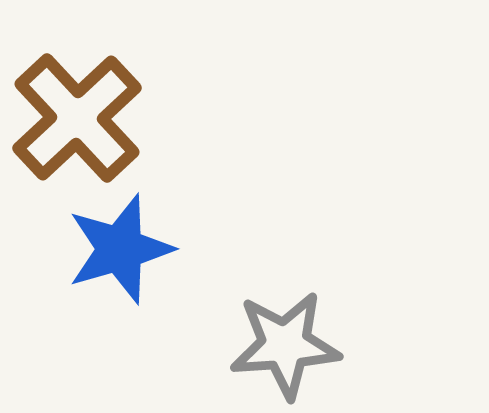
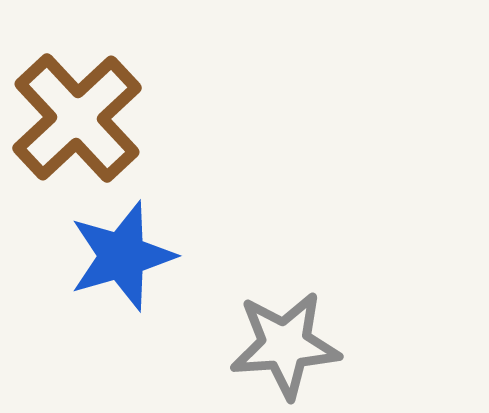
blue star: moved 2 px right, 7 px down
